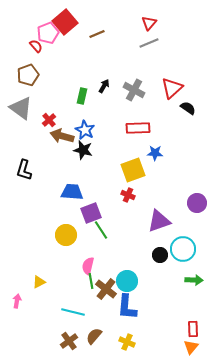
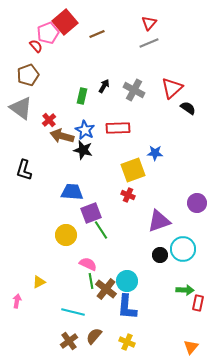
red rectangle at (138, 128): moved 20 px left
pink semicircle at (88, 266): moved 2 px up; rotated 102 degrees clockwise
green arrow at (194, 280): moved 9 px left, 10 px down
red rectangle at (193, 329): moved 5 px right, 26 px up; rotated 14 degrees clockwise
